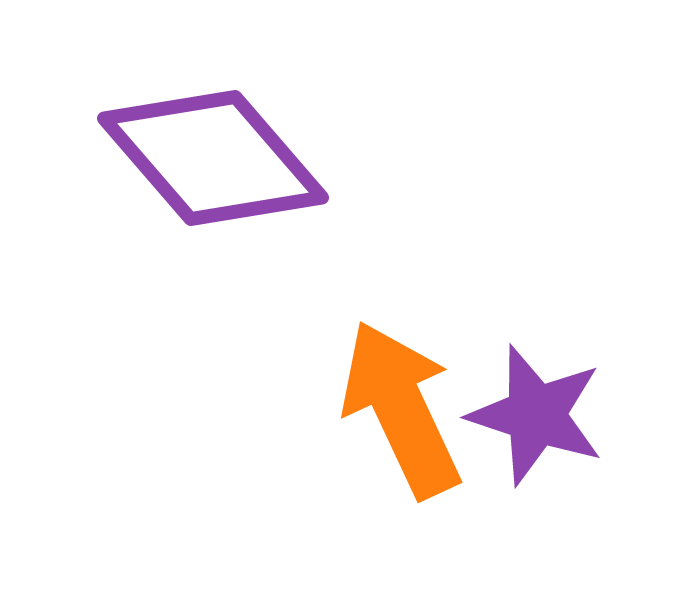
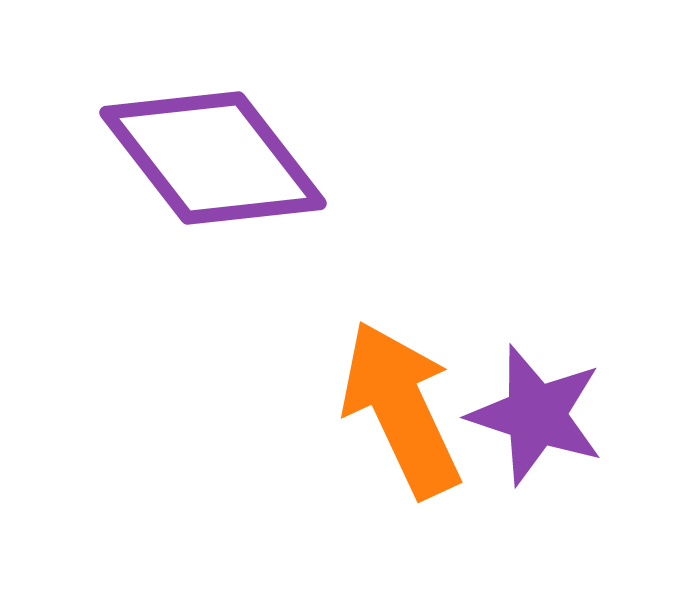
purple diamond: rotated 3 degrees clockwise
